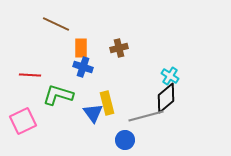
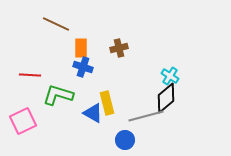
blue triangle: rotated 25 degrees counterclockwise
